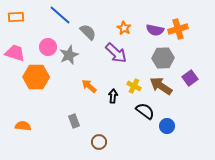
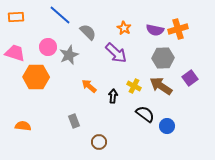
black semicircle: moved 3 px down
